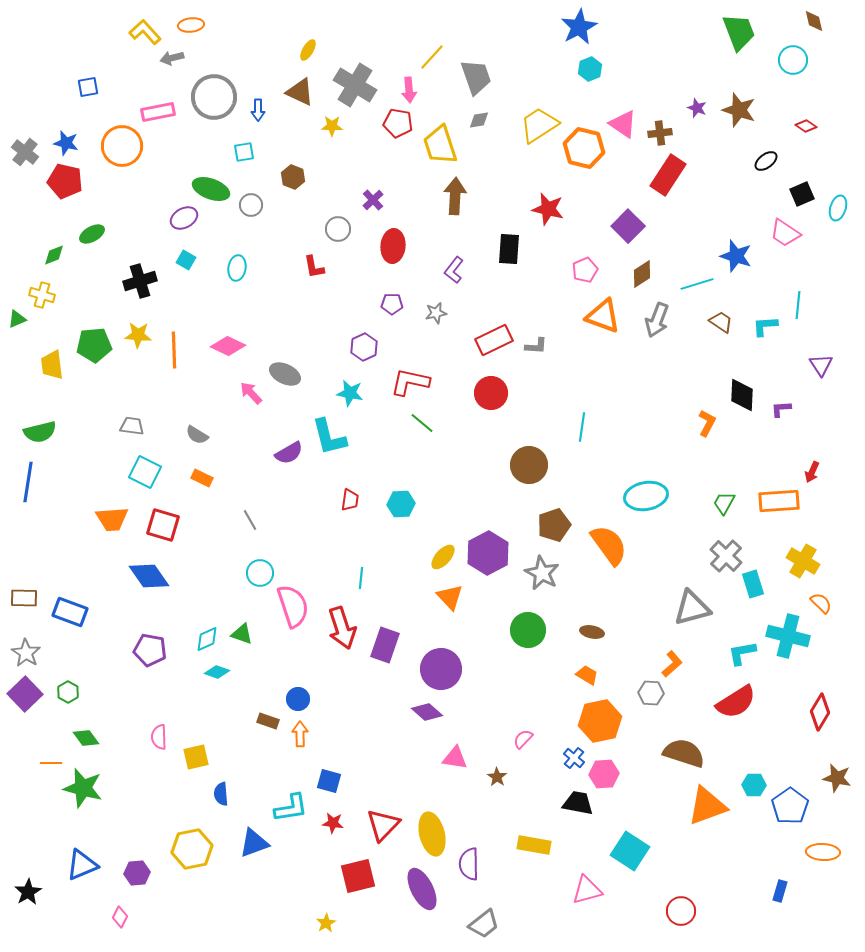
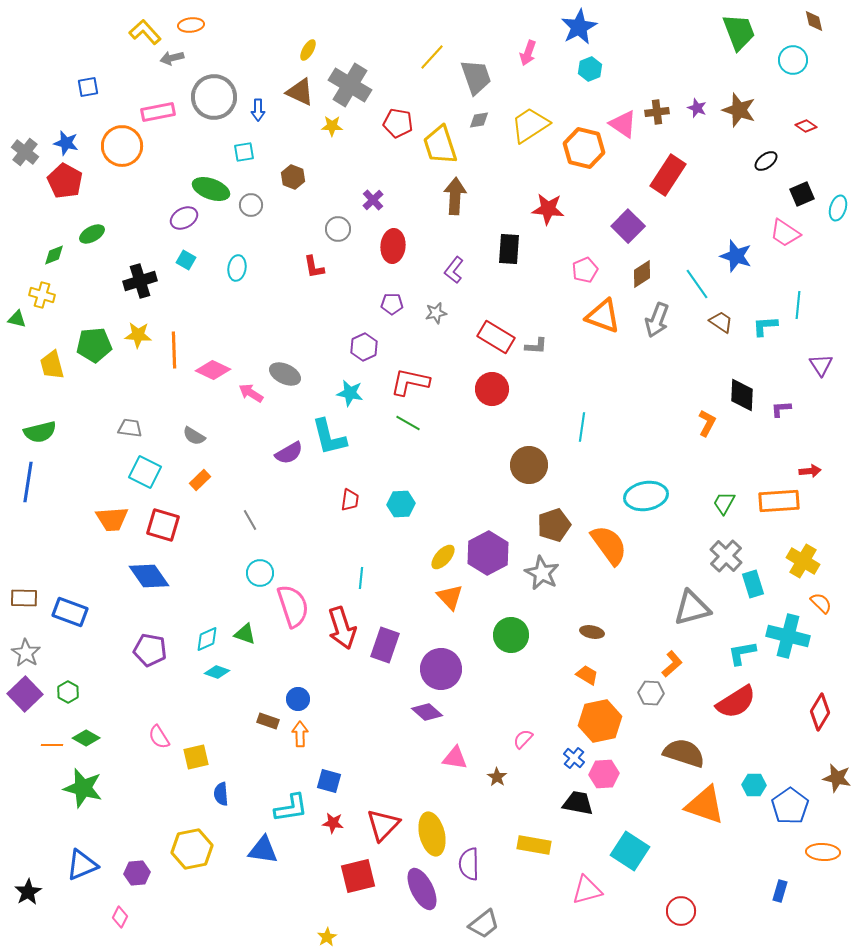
gray cross at (355, 85): moved 5 px left
pink arrow at (409, 90): moved 119 px right, 37 px up; rotated 25 degrees clockwise
yellow trapezoid at (539, 125): moved 9 px left
brown cross at (660, 133): moved 3 px left, 21 px up
red pentagon at (65, 181): rotated 16 degrees clockwise
red star at (548, 209): rotated 8 degrees counterclockwise
cyan line at (697, 284): rotated 72 degrees clockwise
green triangle at (17, 319): rotated 36 degrees clockwise
red rectangle at (494, 340): moved 2 px right, 3 px up; rotated 57 degrees clockwise
pink diamond at (228, 346): moved 15 px left, 24 px down
yellow trapezoid at (52, 365): rotated 8 degrees counterclockwise
pink arrow at (251, 393): rotated 15 degrees counterclockwise
red circle at (491, 393): moved 1 px right, 4 px up
green line at (422, 423): moved 14 px left; rotated 10 degrees counterclockwise
gray trapezoid at (132, 426): moved 2 px left, 2 px down
gray semicircle at (197, 435): moved 3 px left, 1 px down
red arrow at (812, 472): moved 2 px left, 1 px up; rotated 120 degrees counterclockwise
orange rectangle at (202, 478): moved 2 px left, 2 px down; rotated 70 degrees counterclockwise
green circle at (528, 630): moved 17 px left, 5 px down
green triangle at (242, 634): moved 3 px right
pink semicircle at (159, 737): rotated 30 degrees counterclockwise
green diamond at (86, 738): rotated 24 degrees counterclockwise
orange line at (51, 763): moved 1 px right, 18 px up
orange triangle at (707, 806): moved 2 px left, 1 px up; rotated 39 degrees clockwise
blue triangle at (254, 843): moved 9 px right, 7 px down; rotated 28 degrees clockwise
yellow star at (326, 923): moved 1 px right, 14 px down
